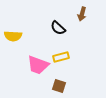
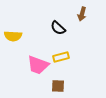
brown square: moved 1 px left; rotated 16 degrees counterclockwise
